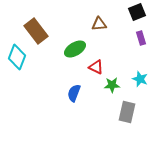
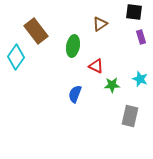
black square: moved 3 px left; rotated 30 degrees clockwise
brown triangle: moved 1 px right; rotated 28 degrees counterclockwise
purple rectangle: moved 1 px up
green ellipse: moved 2 px left, 3 px up; rotated 50 degrees counterclockwise
cyan diamond: moved 1 px left; rotated 15 degrees clockwise
red triangle: moved 1 px up
blue semicircle: moved 1 px right, 1 px down
gray rectangle: moved 3 px right, 4 px down
